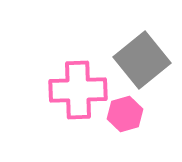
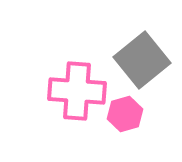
pink cross: moved 1 px left, 1 px down; rotated 6 degrees clockwise
